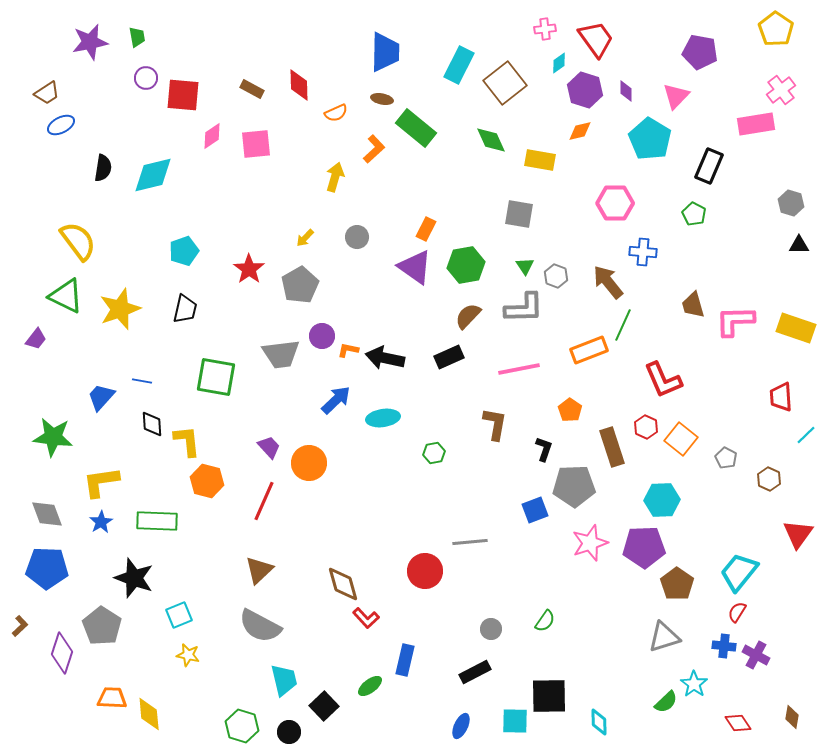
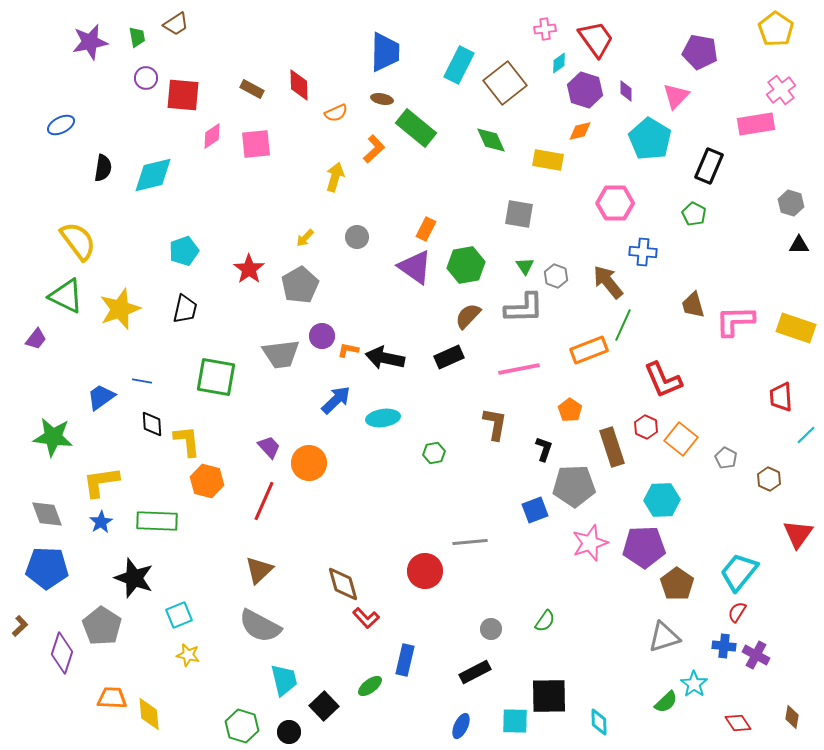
brown trapezoid at (47, 93): moved 129 px right, 69 px up
yellow rectangle at (540, 160): moved 8 px right
blue trapezoid at (101, 397): rotated 12 degrees clockwise
